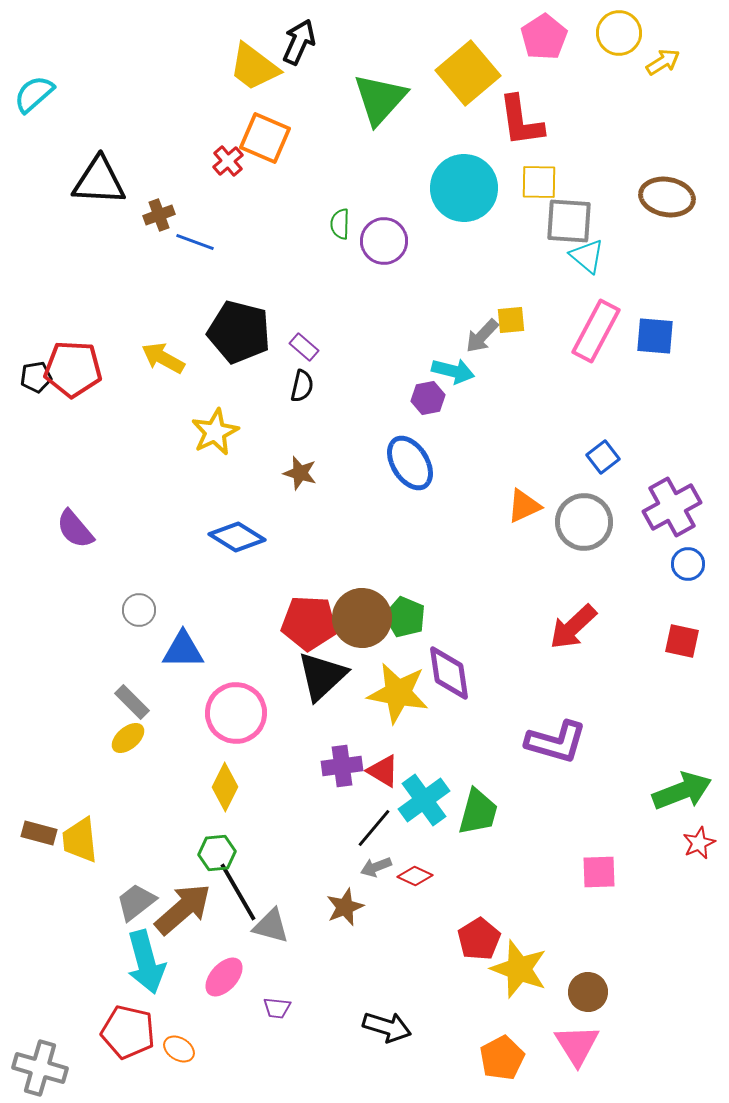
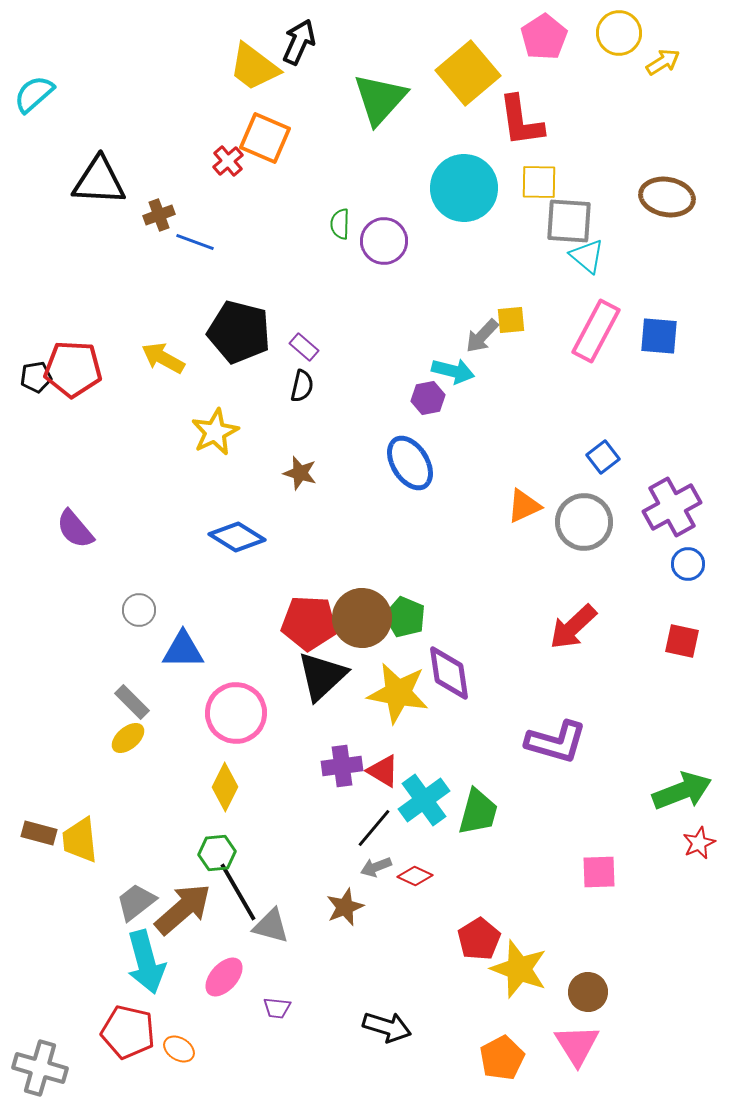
blue square at (655, 336): moved 4 px right
